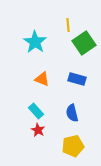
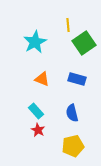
cyan star: rotated 10 degrees clockwise
